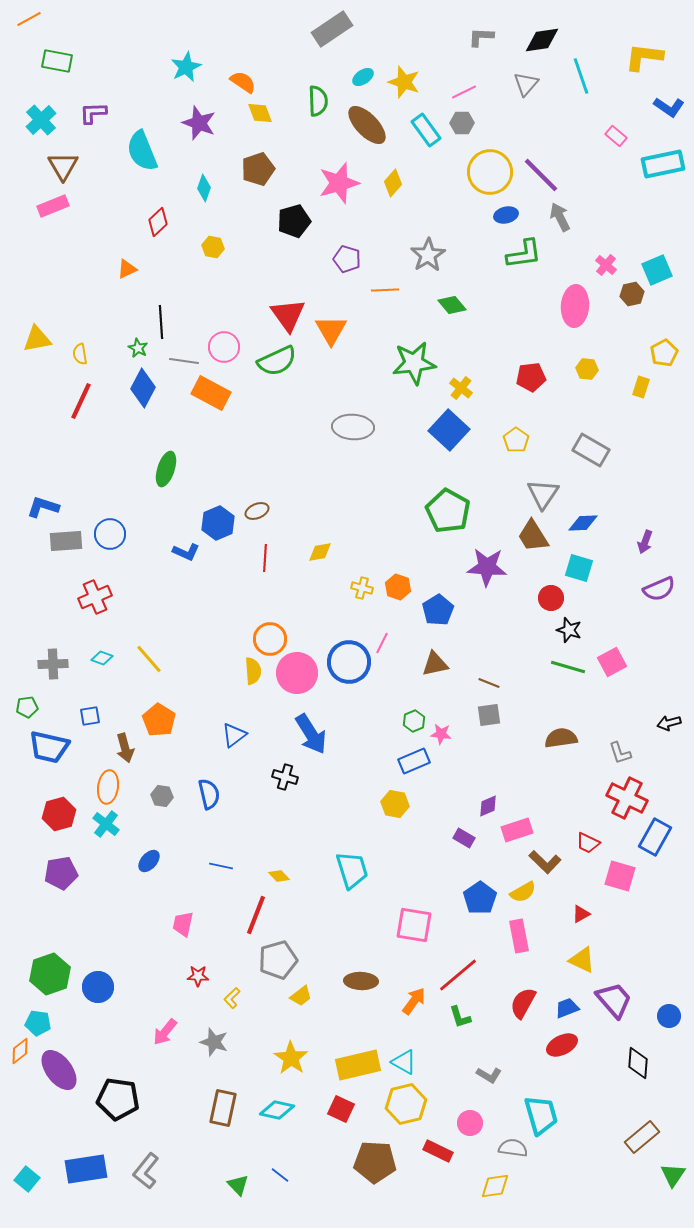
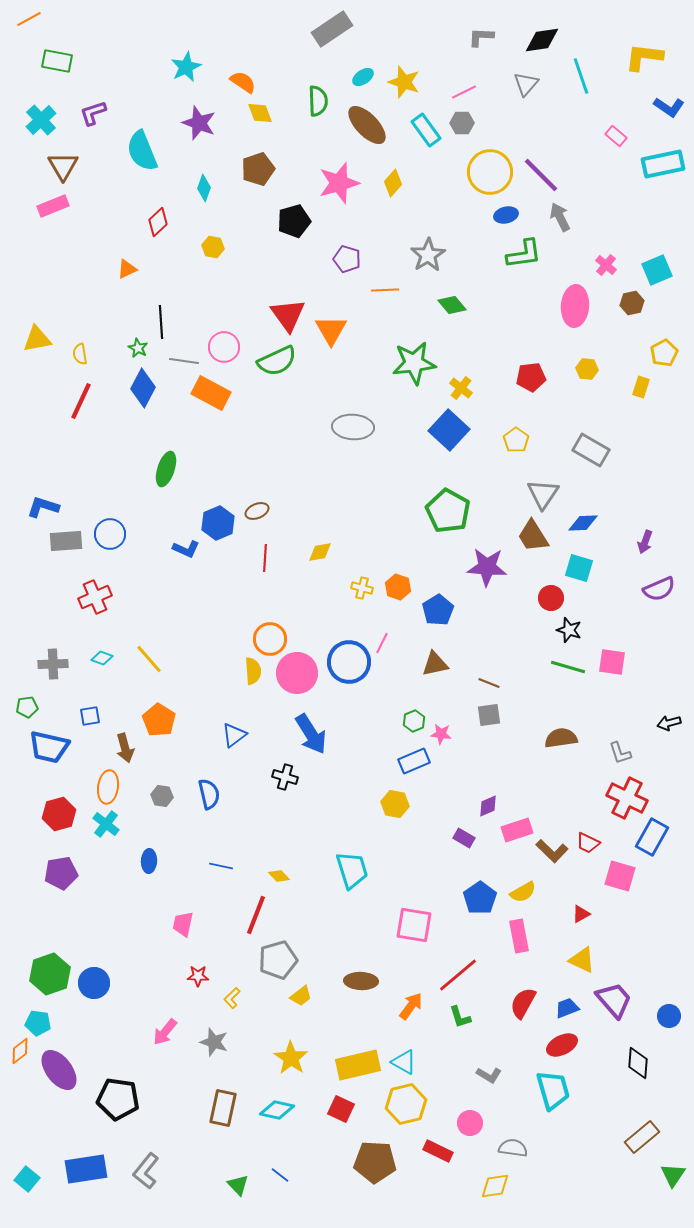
purple L-shape at (93, 113): rotated 16 degrees counterclockwise
brown hexagon at (632, 294): moved 9 px down
blue L-shape at (186, 552): moved 3 px up
pink square at (612, 662): rotated 36 degrees clockwise
blue rectangle at (655, 837): moved 3 px left
blue ellipse at (149, 861): rotated 40 degrees counterclockwise
brown L-shape at (545, 862): moved 7 px right, 11 px up
blue circle at (98, 987): moved 4 px left, 4 px up
orange arrow at (414, 1001): moved 3 px left, 5 px down
cyan trapezoid at (541, 1115): moved 12 px right, 25 px up
